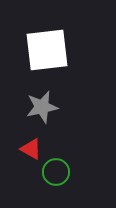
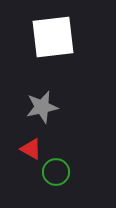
white square: moved 6 px right, 13 px up
